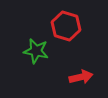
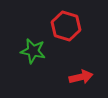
green star: moved 3 px left
